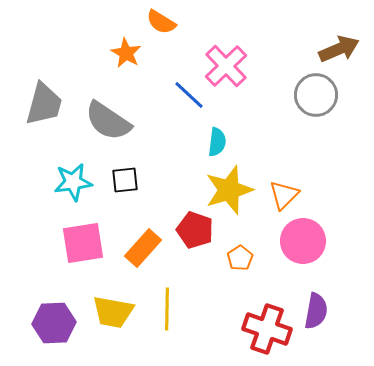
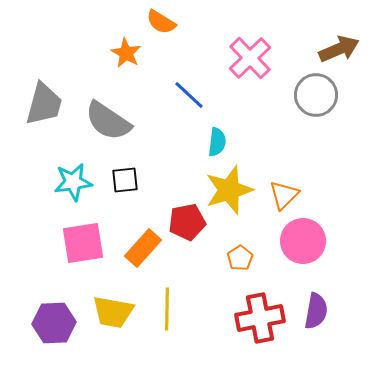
pink cross: moved 24 px right, 8 px up
red pentagon: moved 8 px left, 8 px up; rotated 30 degrees counterclockwise
red cross: moved 7 px left, 11 px up; rotated 30 degrees counterclockwise
